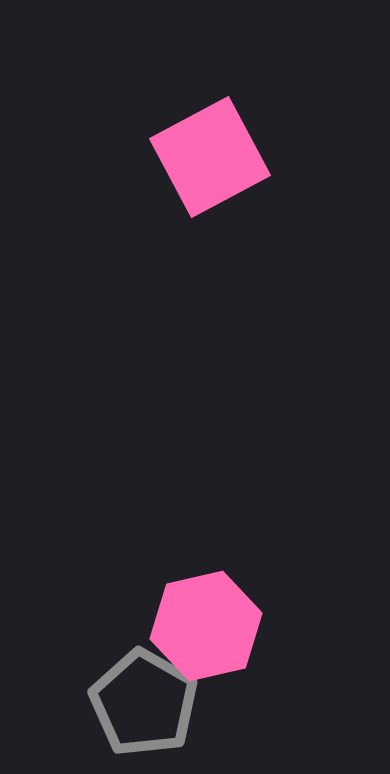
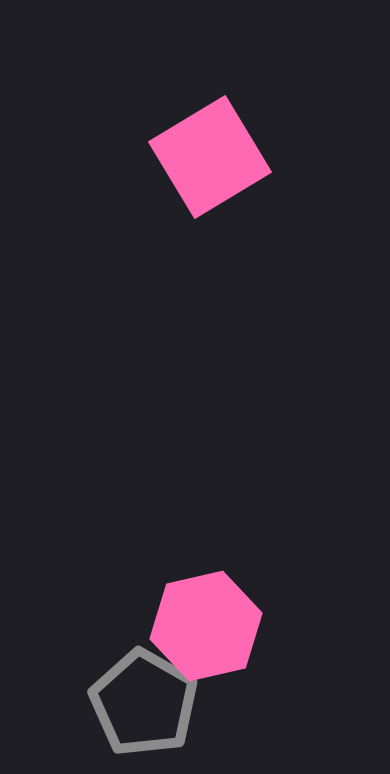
pink square: rotated 3 degrees counterclockwise
